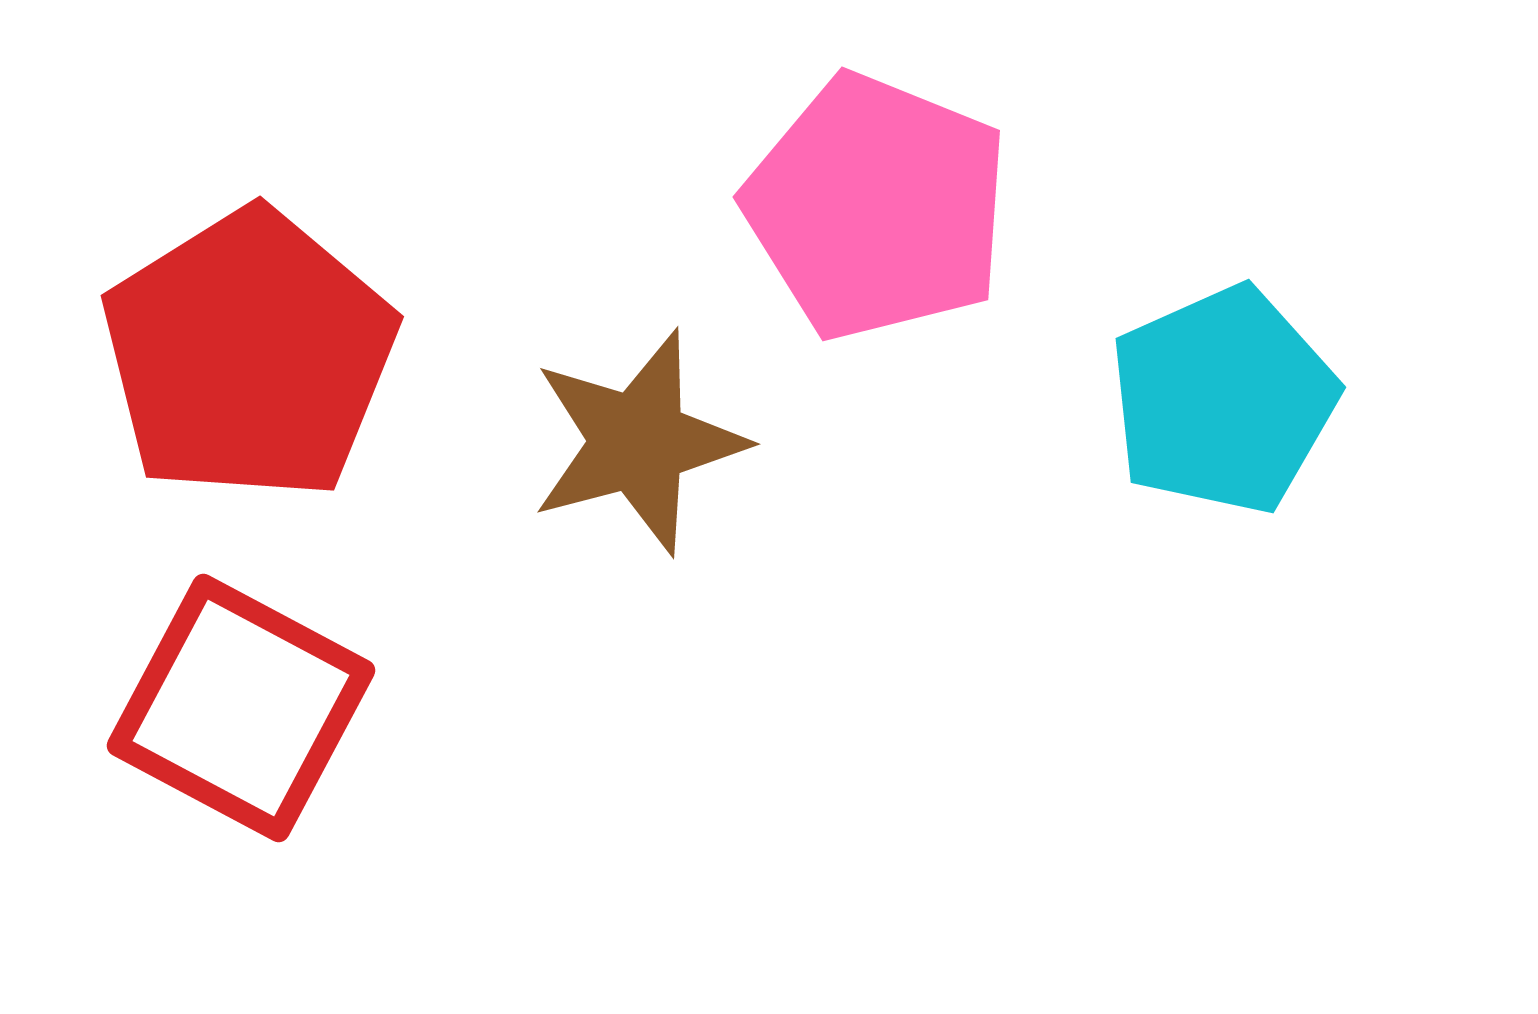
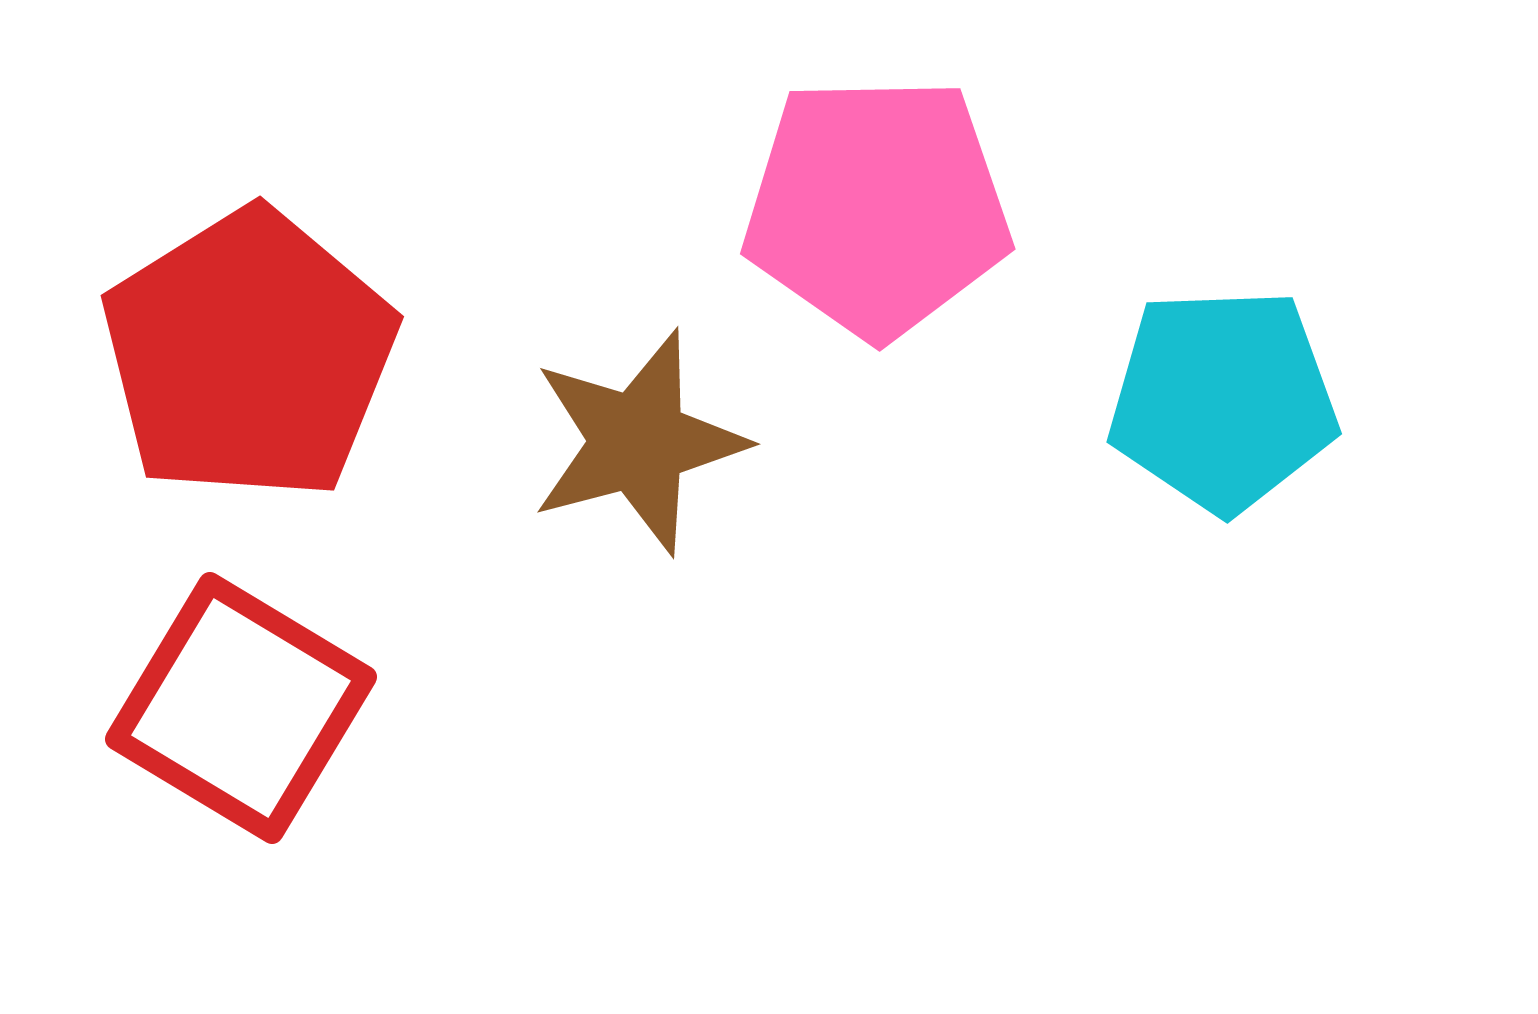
pink pentagon: rotated 23 degrees counterclockwise
cyan pentagon: rotated 22 degrees clockwise
red square: rotated 3 degrees clockwise
